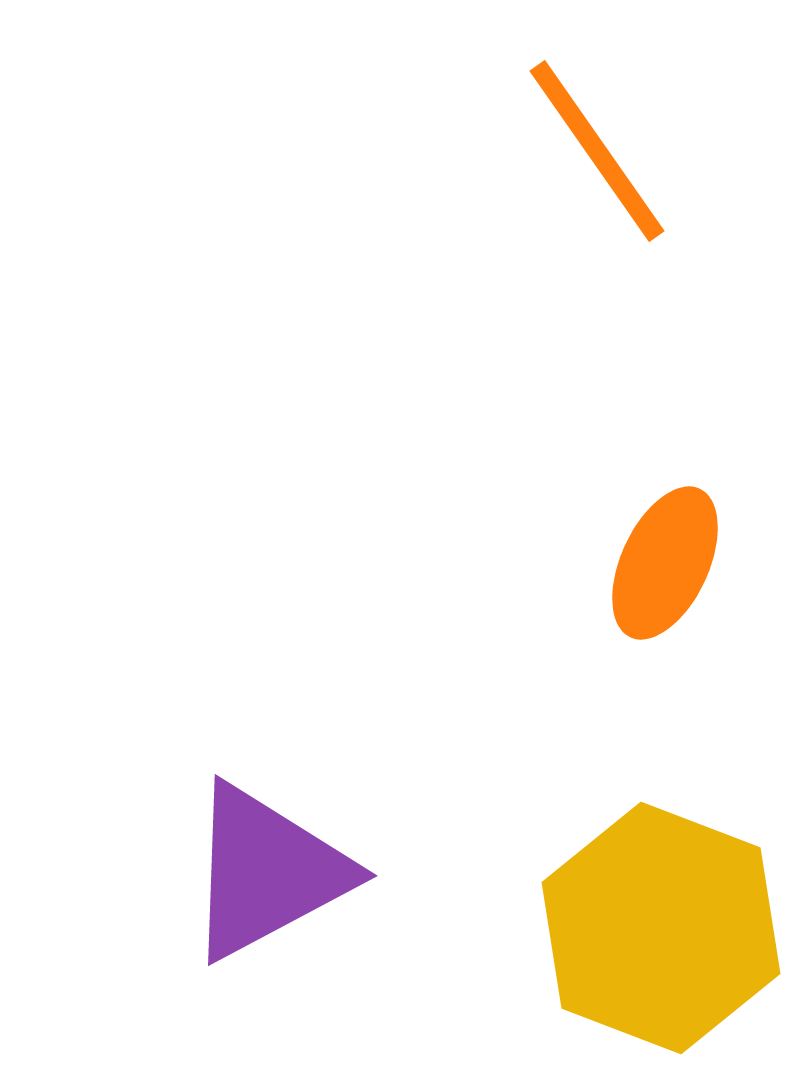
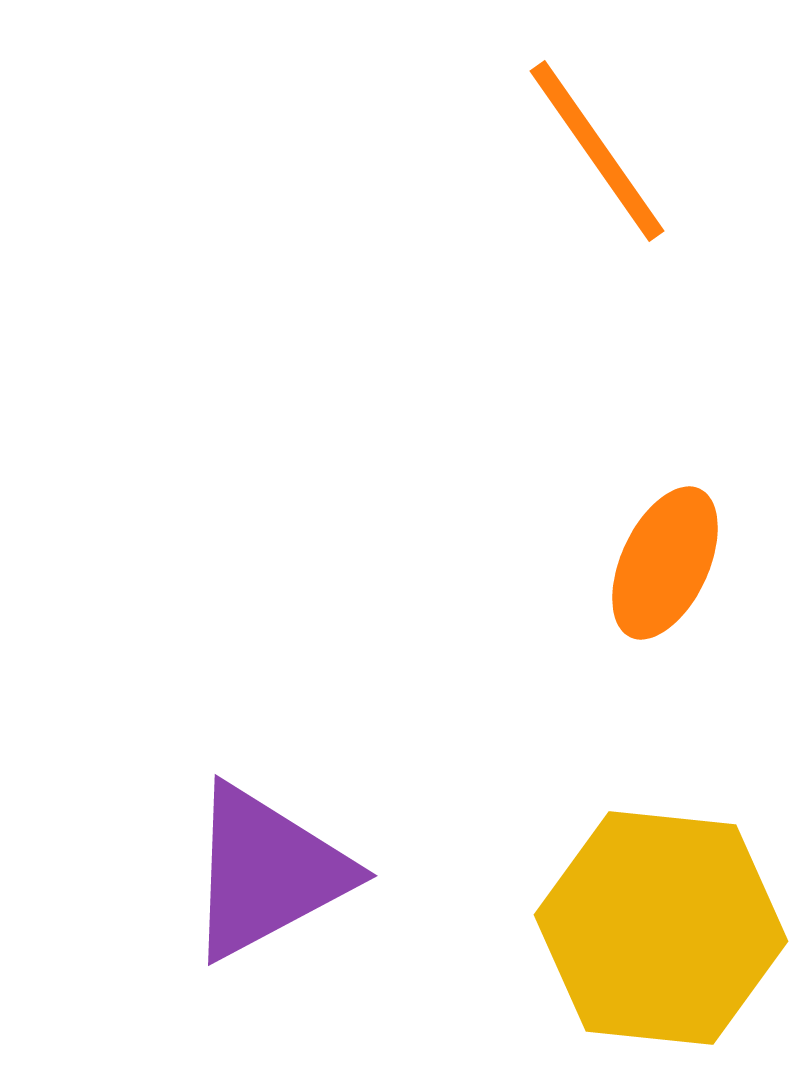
yellow hexagon: rotated 15 degrees counterclockwise
